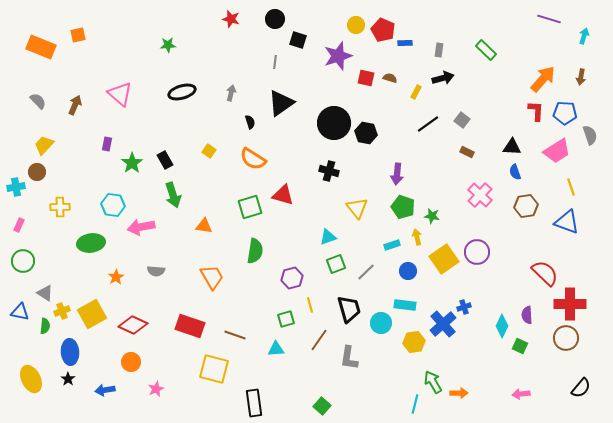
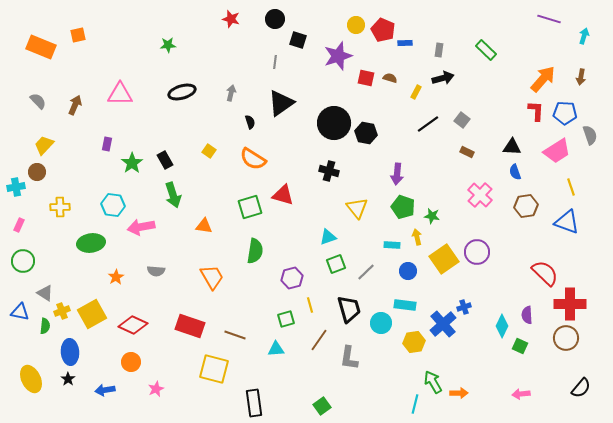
pink triangle at (120, 94): rotated 40 degrees counterclockwise
cyan rectangle at (392, 245): rotated 21 degrees clockwise
green square at (322, 406): rotated 12 degrees clockwise
